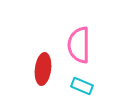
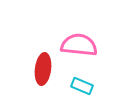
pink semicircle: rotated 96 degrees clockwise
